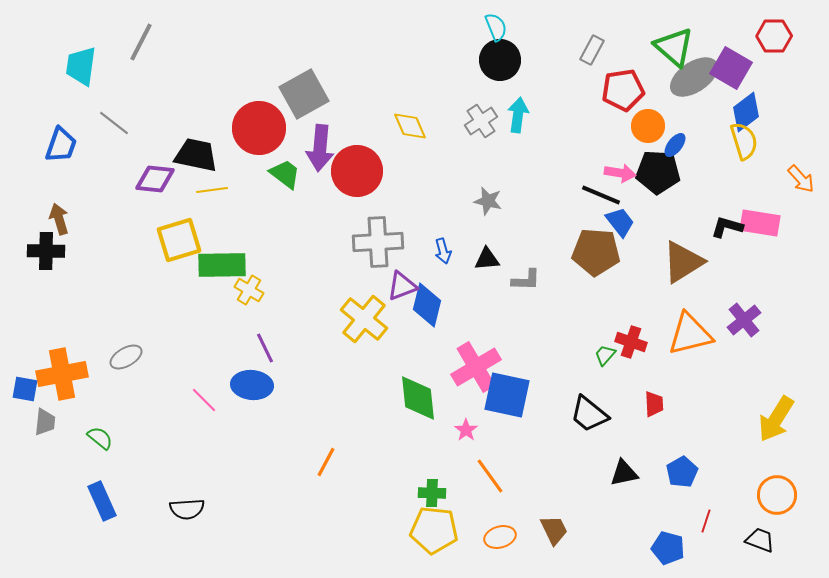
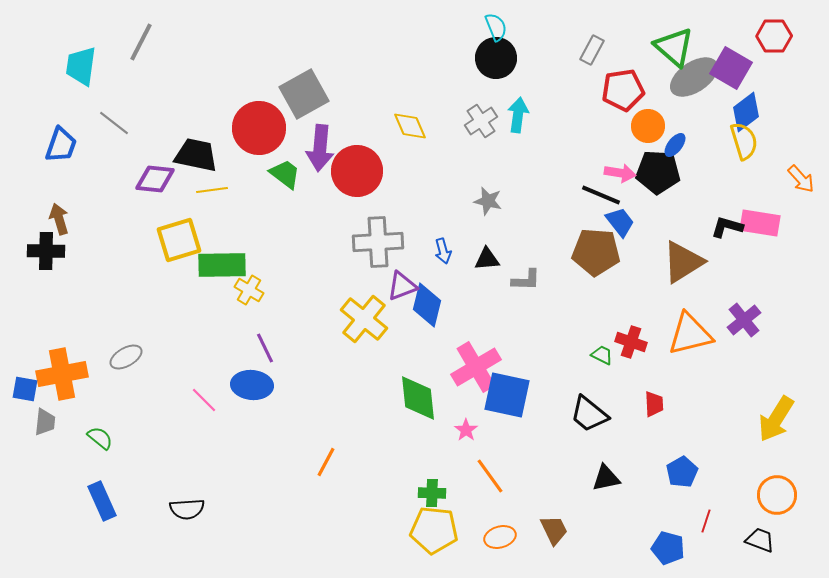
black circle at (500, 60): moved 4 px left, 2 px up
green trapezoid at (605, 355): moved 3 px left; rotated 75 degrees clockwise
black triangle at (624, 473): moved 18 px left, 5 px down
